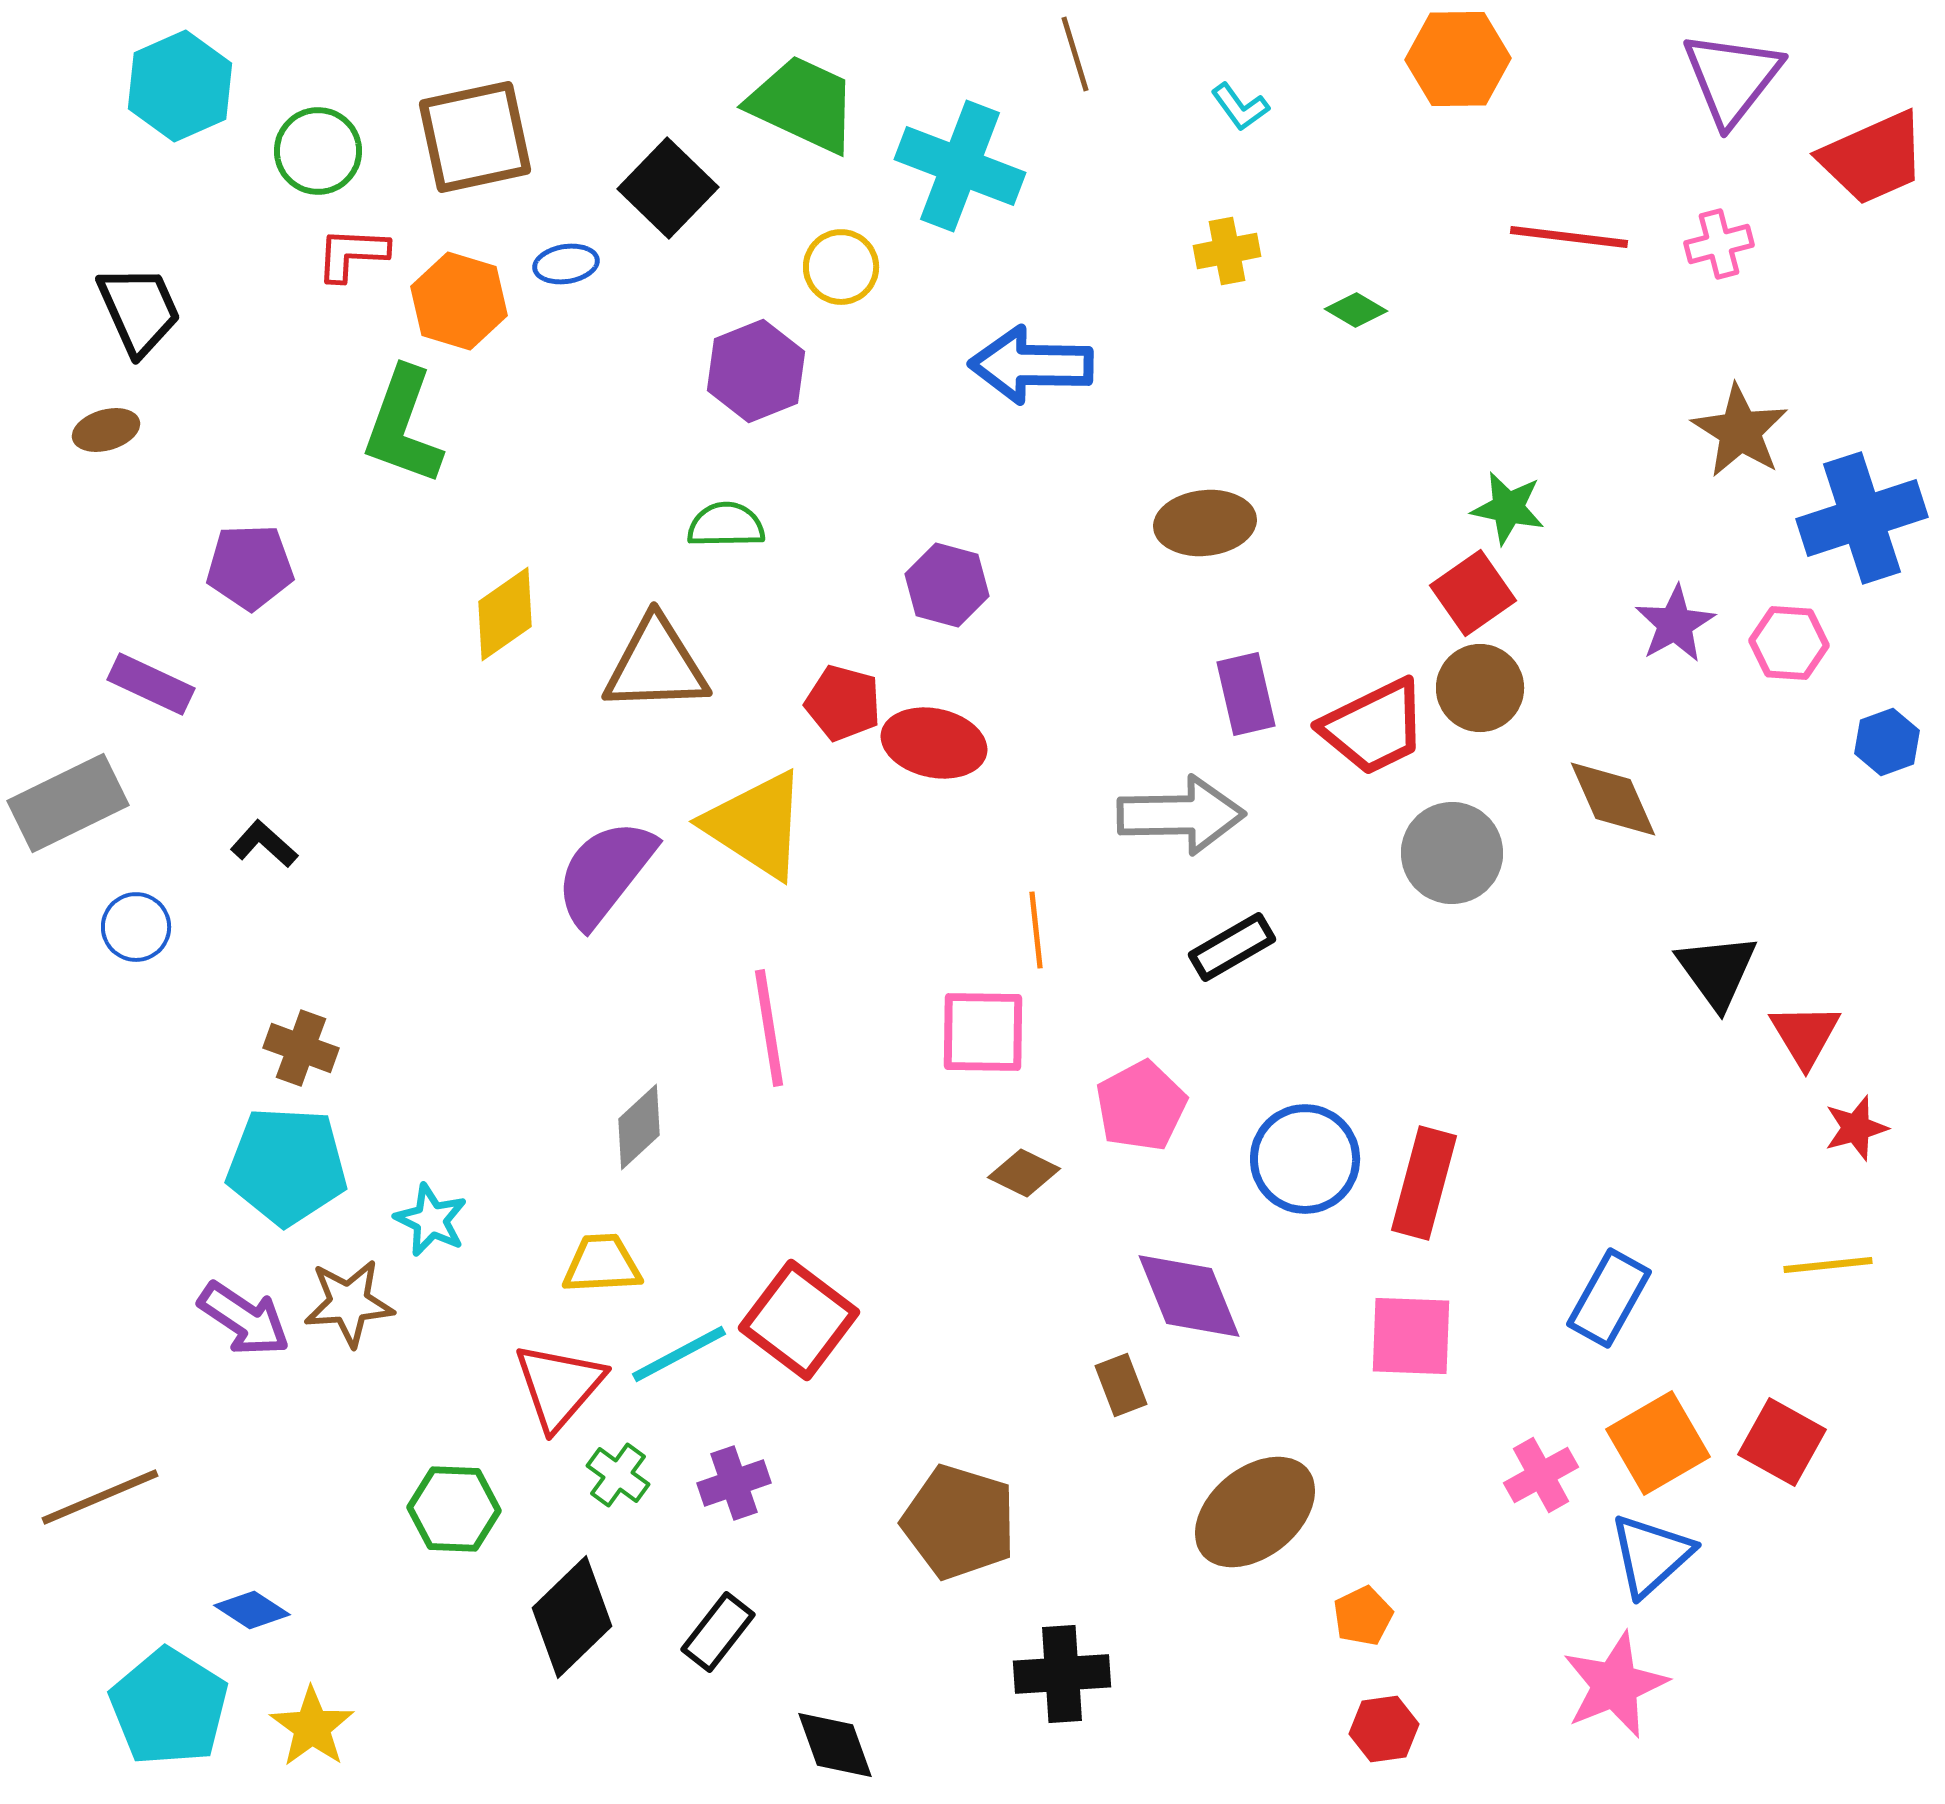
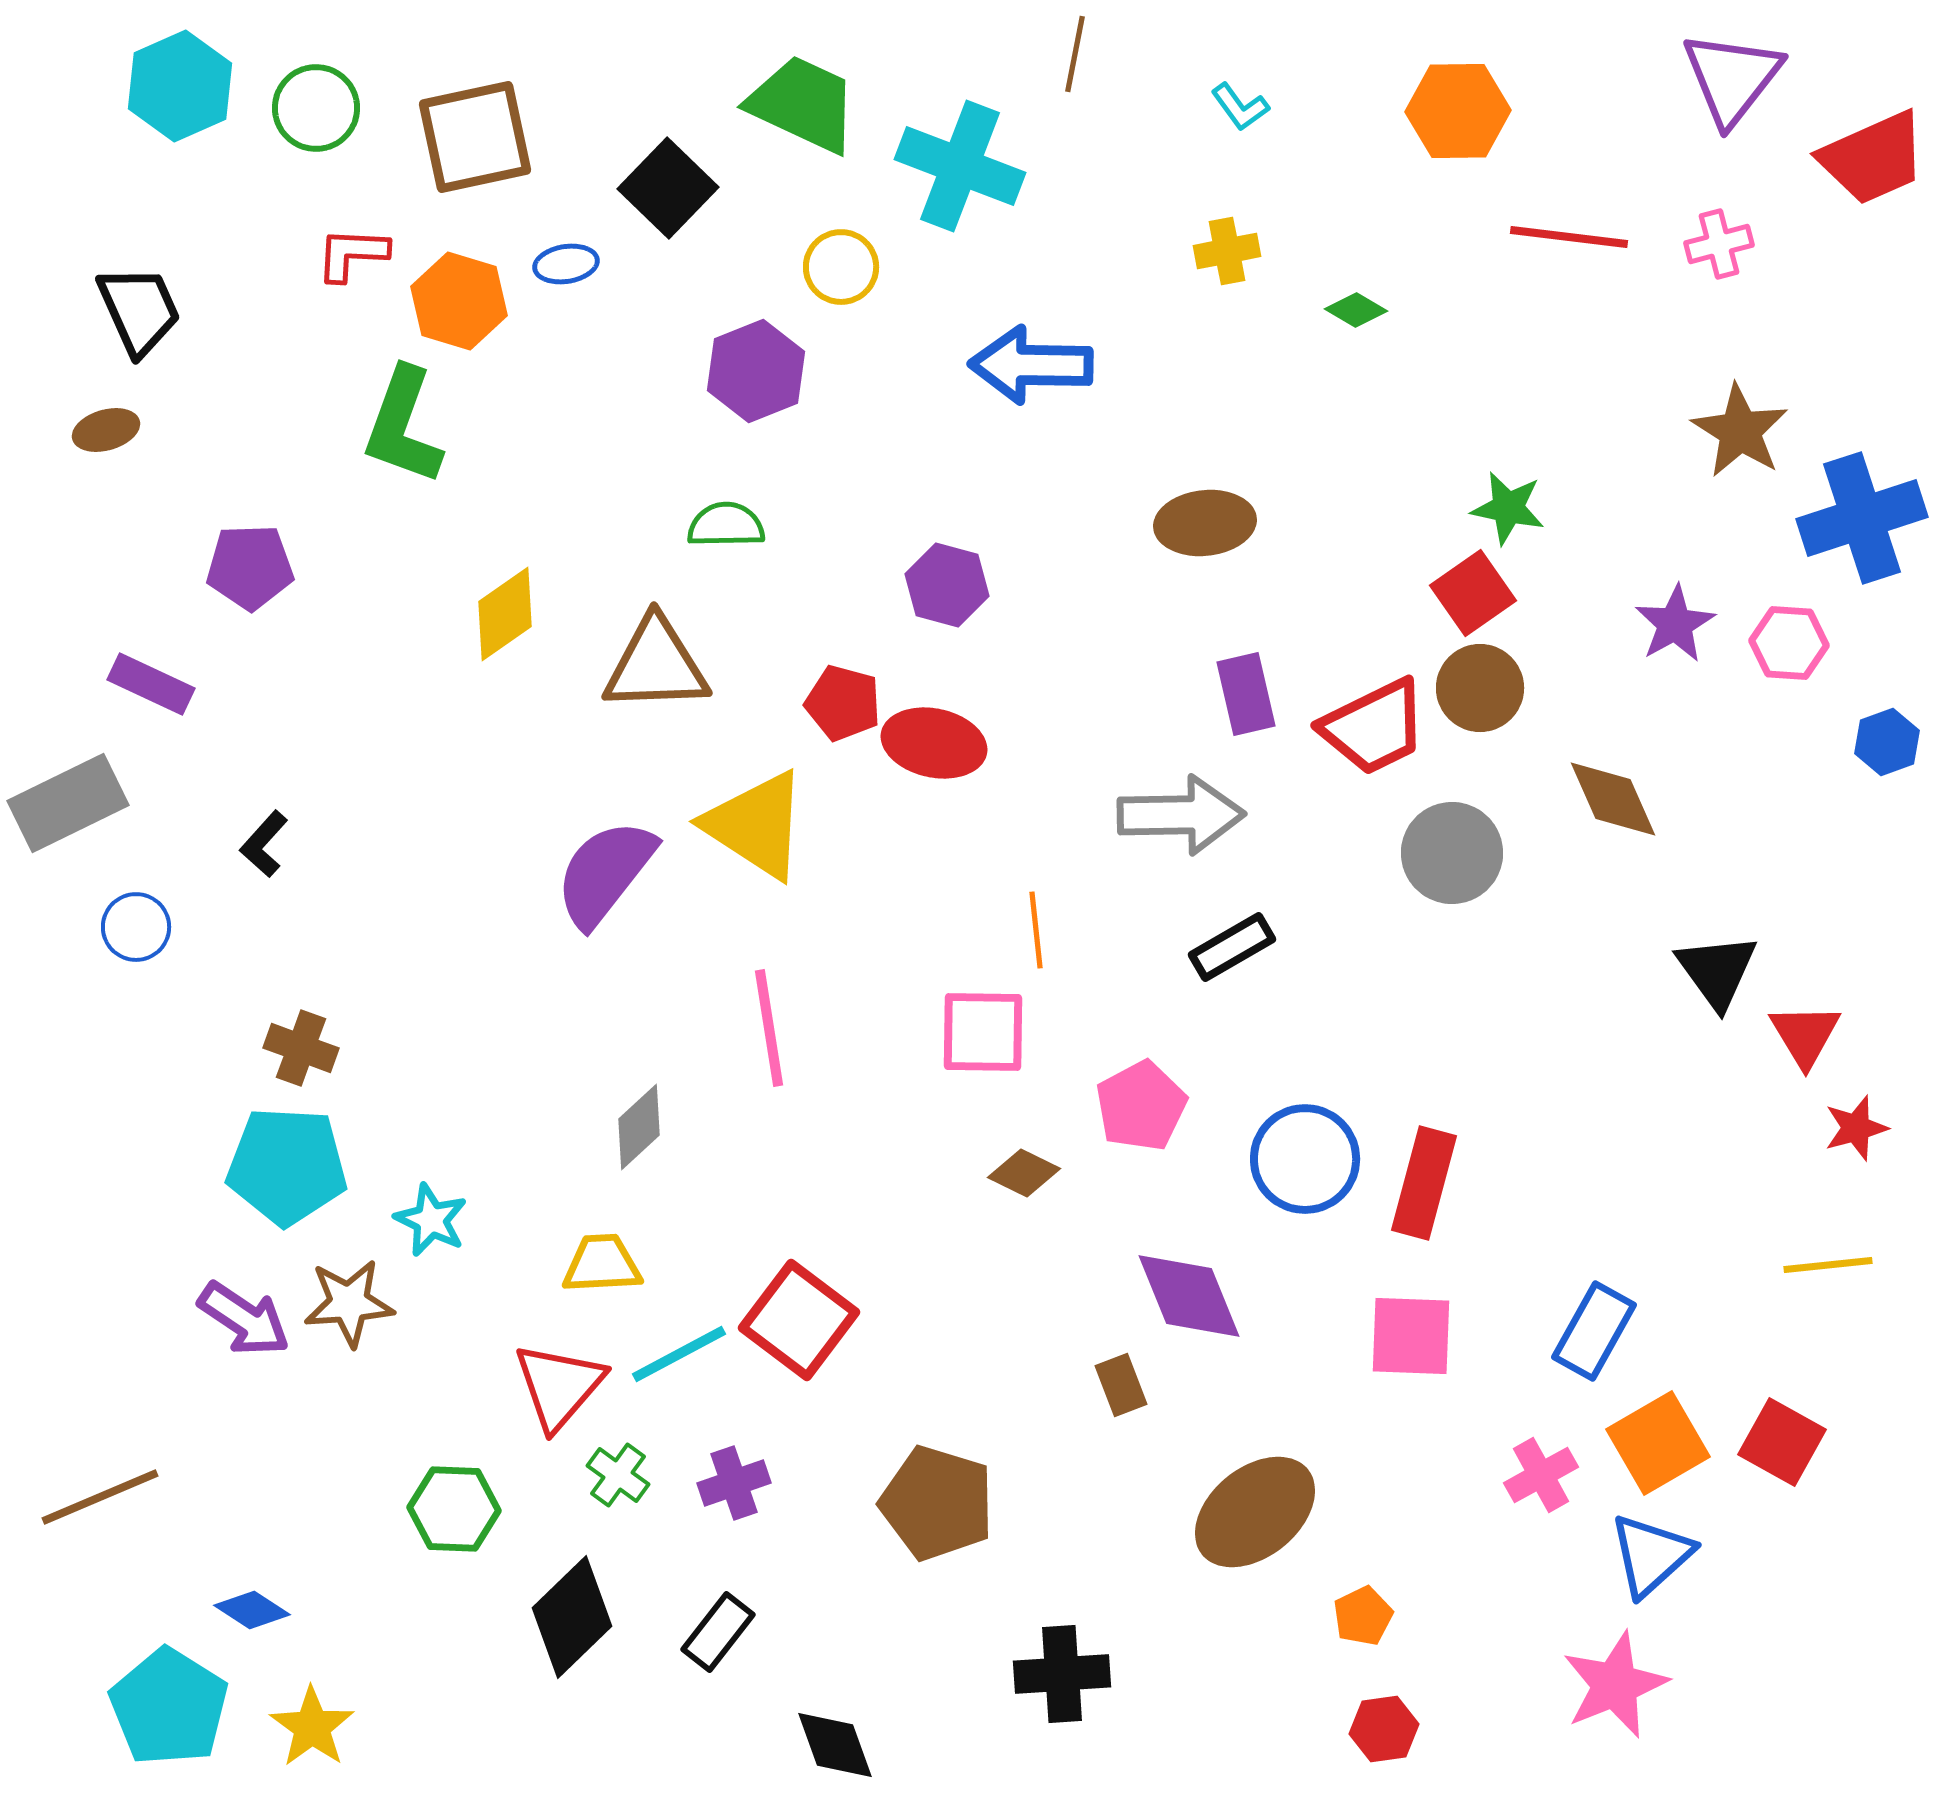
brown line at (1075, 54): rotated 28 degrees clockwise
orange hexagon at (1458, 59): moved 52 px down
green circle at (318, 151): moved 2 px left, 43 px up
black L-shape at (264, 844): rotated 90 degrees counterclockwise
blue rectangle at (1609, 1298): moved 15 px left, 33 px down
brown pentagon at (959, 1522): moved 22 px left, 19 px up
